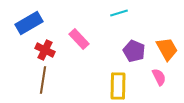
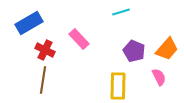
cyan line: moved 2 px right, 1 px up
orange trapezoid: rotated 70 degrees clockwise
